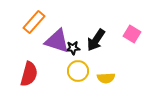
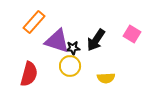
yellow circle: moved 8 px left, 5 px up
